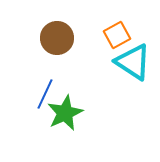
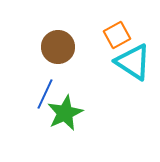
brown circle: moved 1 px right, 9 px down
